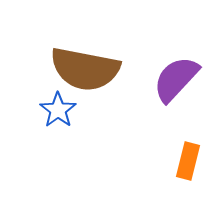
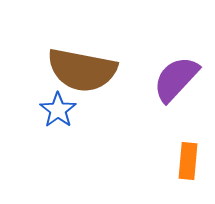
brown semicircle: moved 3 px left, 1 px down
orange rectangle: rotated 9 degrees counterclockwise
